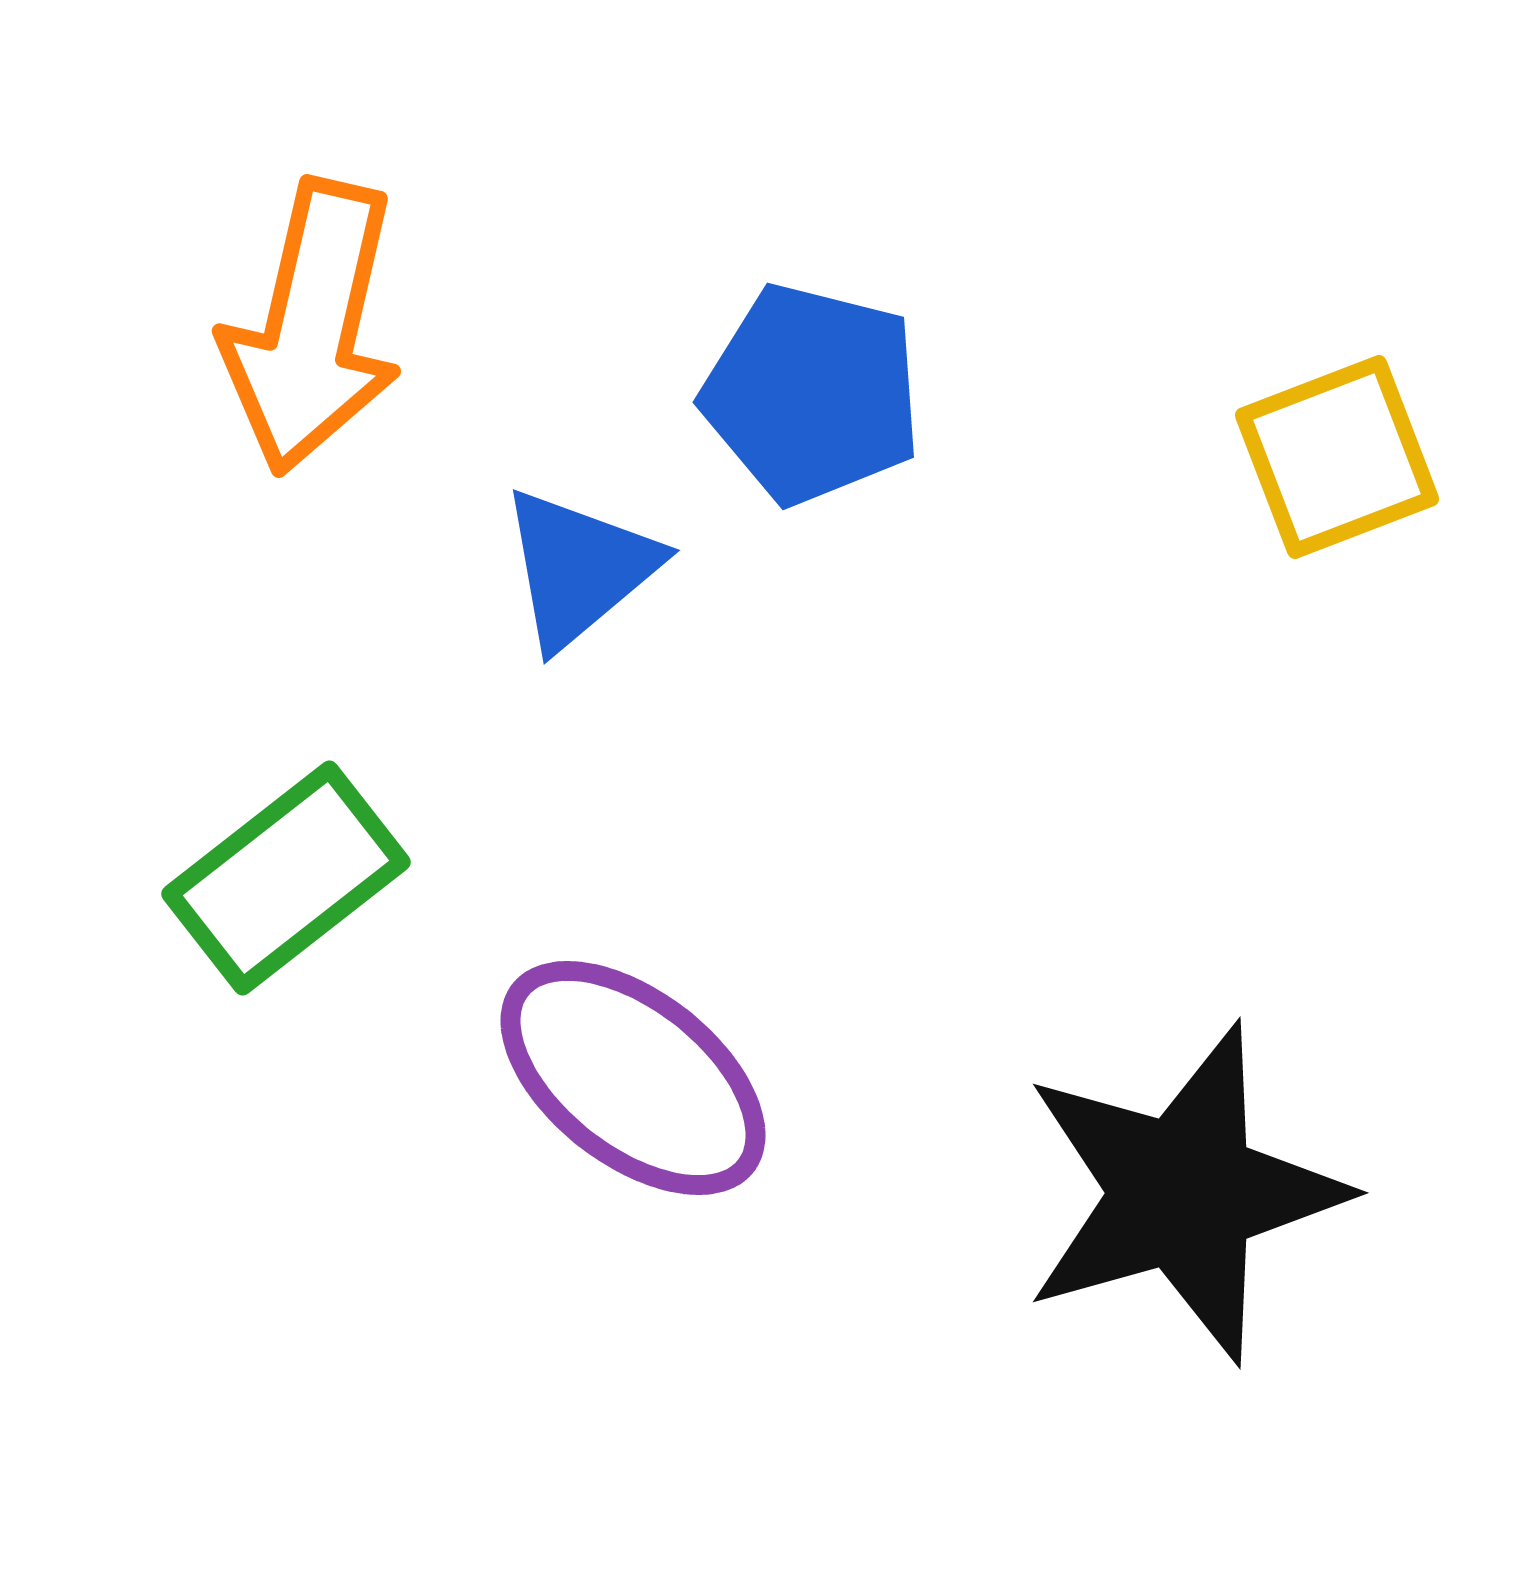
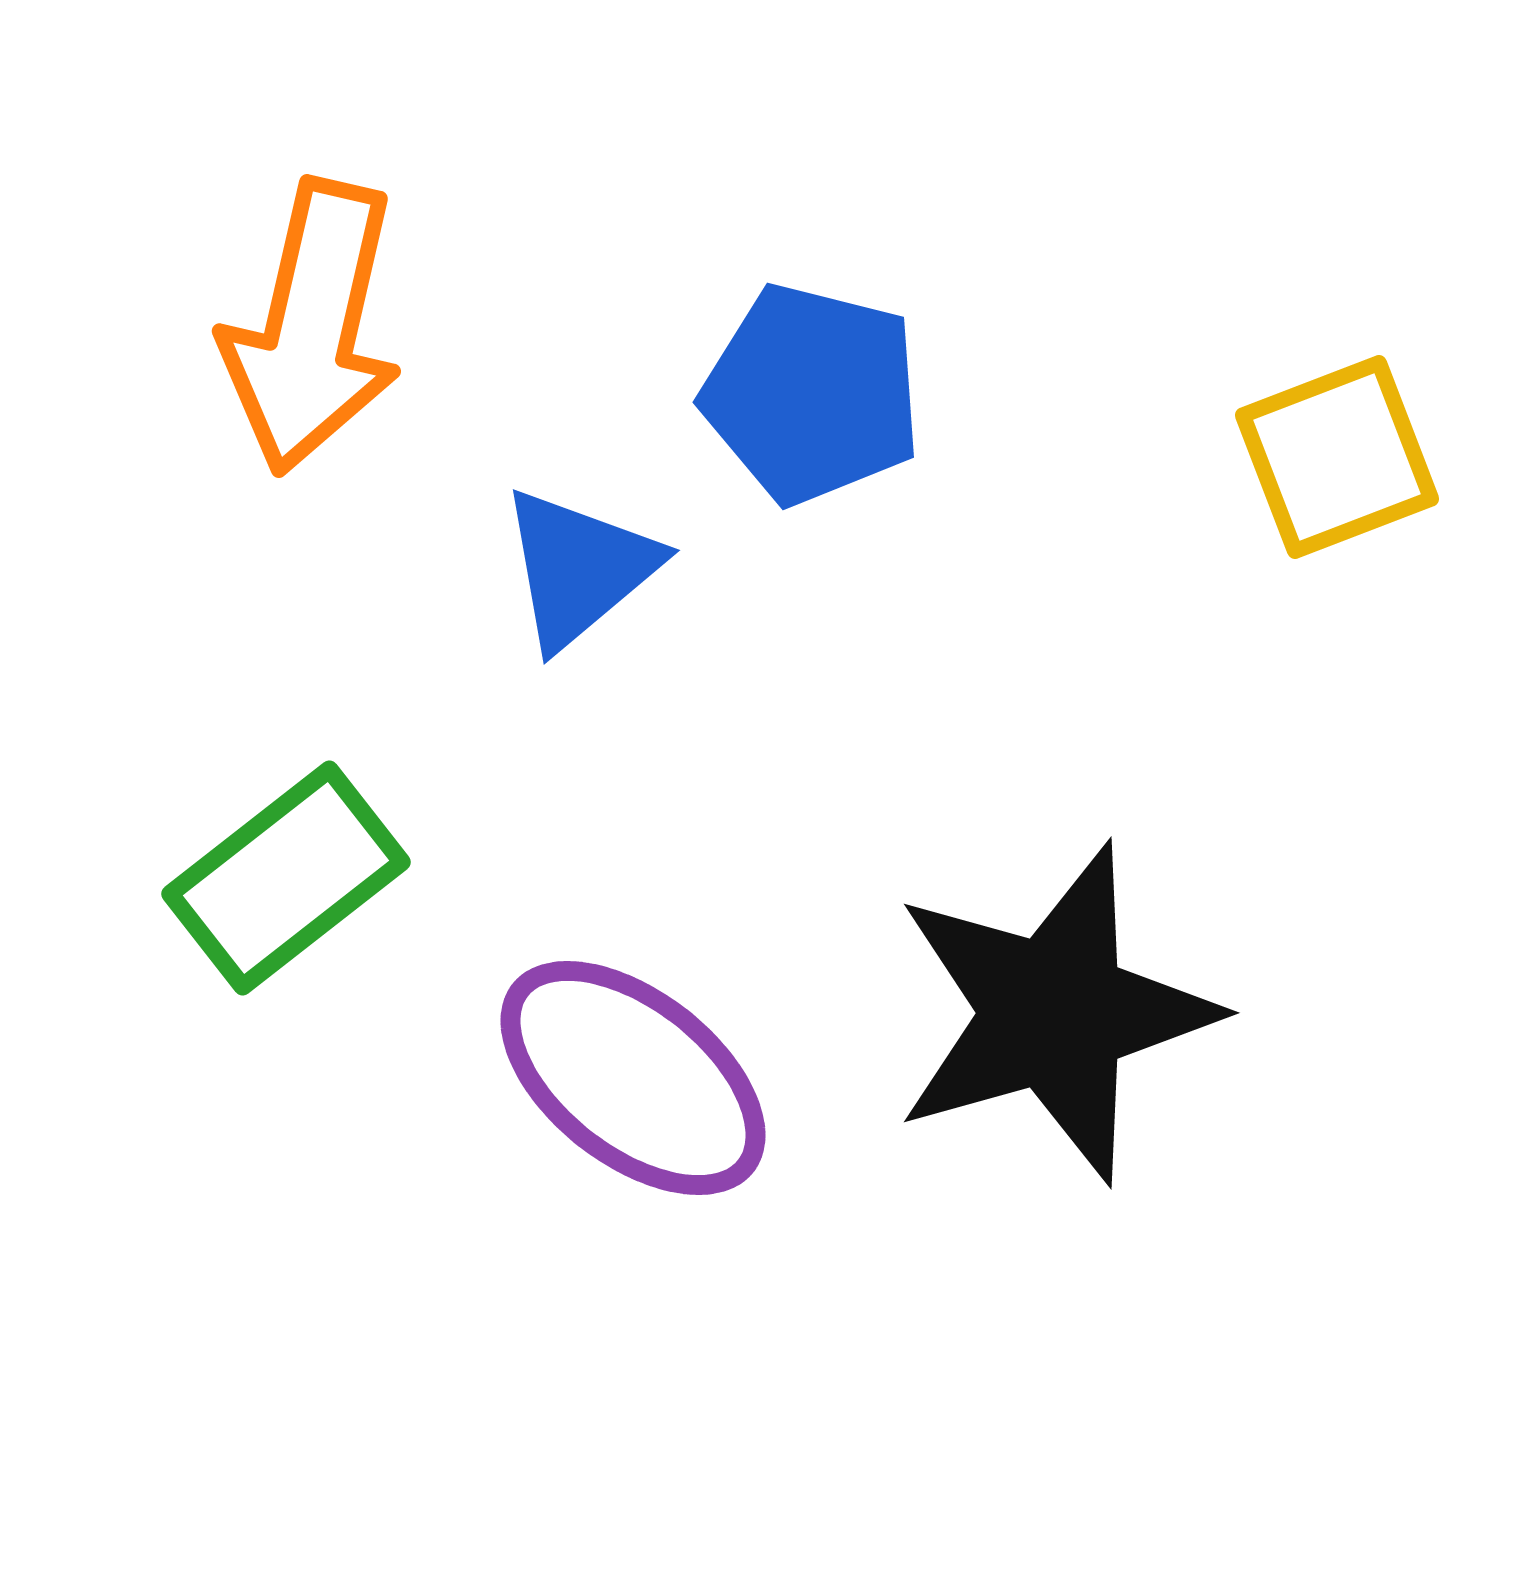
black star: moved 129 px left, 180 px up
